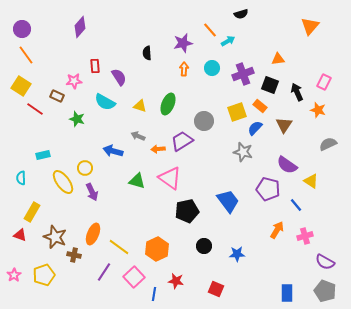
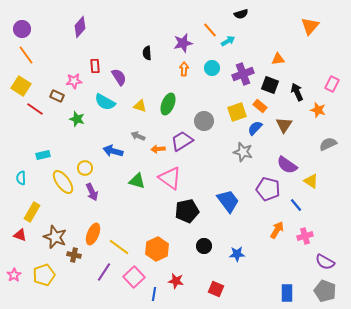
pink rectangle at (324, 82): moved 8 px right, 2 px down
